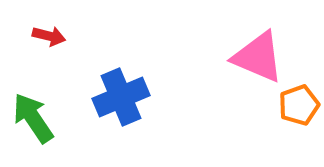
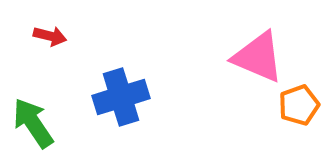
red arrow: moved 1 px right
blue cross: rotated 6 degrees clockwise
green arrow: moved 5 px down
